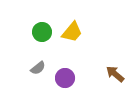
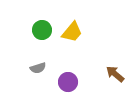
green circle: moved 2 px up
gray semicircle: rotated 21 degrees clockwise
purple circle: moved 3 px right, 4 px down
